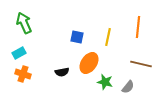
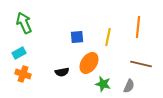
blue square: rotated 16 degrees counterclockwise
green star: moved 2 px left, 2 px down
gray semicircle: moved 1 px right, 1 px up; rotated 16 degrees counterclockwise
